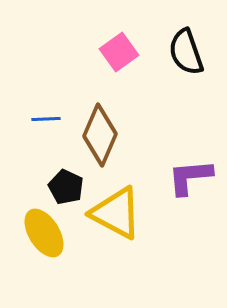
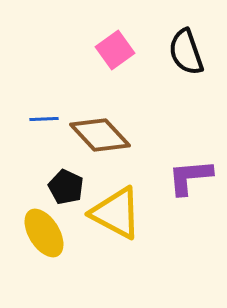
pink square: moved 4 px left, 2 px up
blue line: moved 2 px left
brown diamond: rotated 66 degrees counterclockwise
